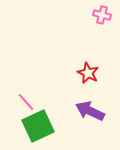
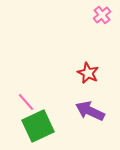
pink cross: rotated 36 degrees clockwise
